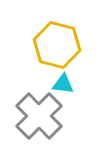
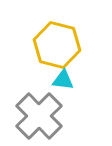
cyan triangle: moved 4 px up
